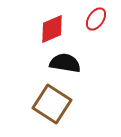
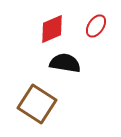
red ellipse: moved 7 px down
brown square: moved 15 px left
